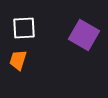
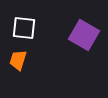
white square: rotated 10 degrees clockwise
